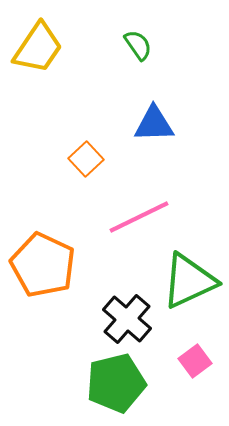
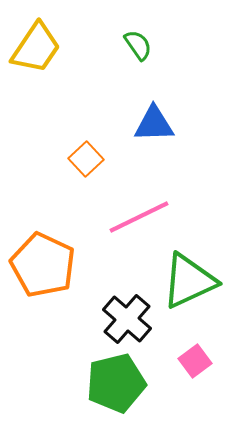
yellow trapezoid: moved 2 px left
